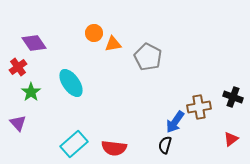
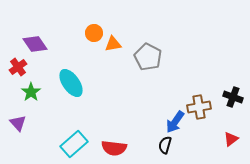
purple diamond: moved 1 px right, 1 px down
